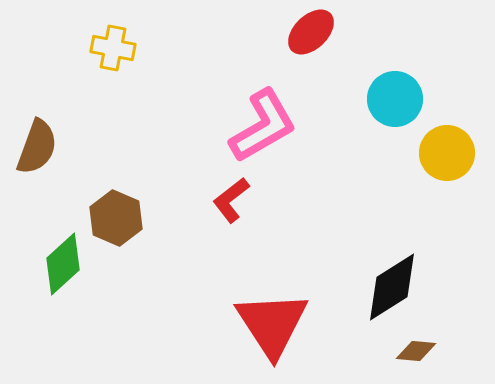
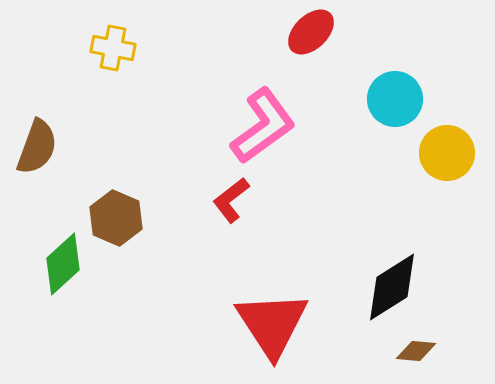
pink L-shape: rotated 6 degrees counterclockwise
